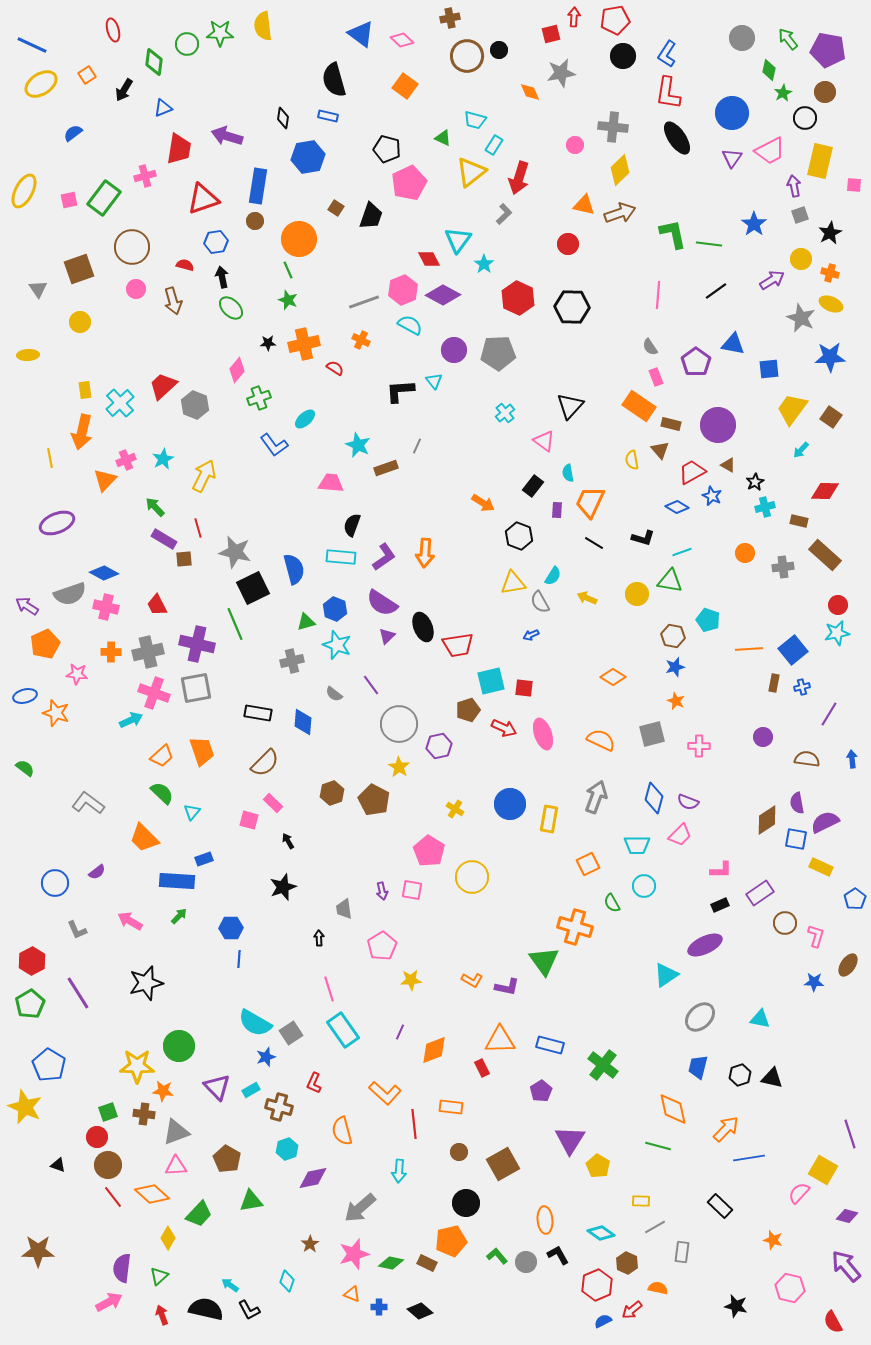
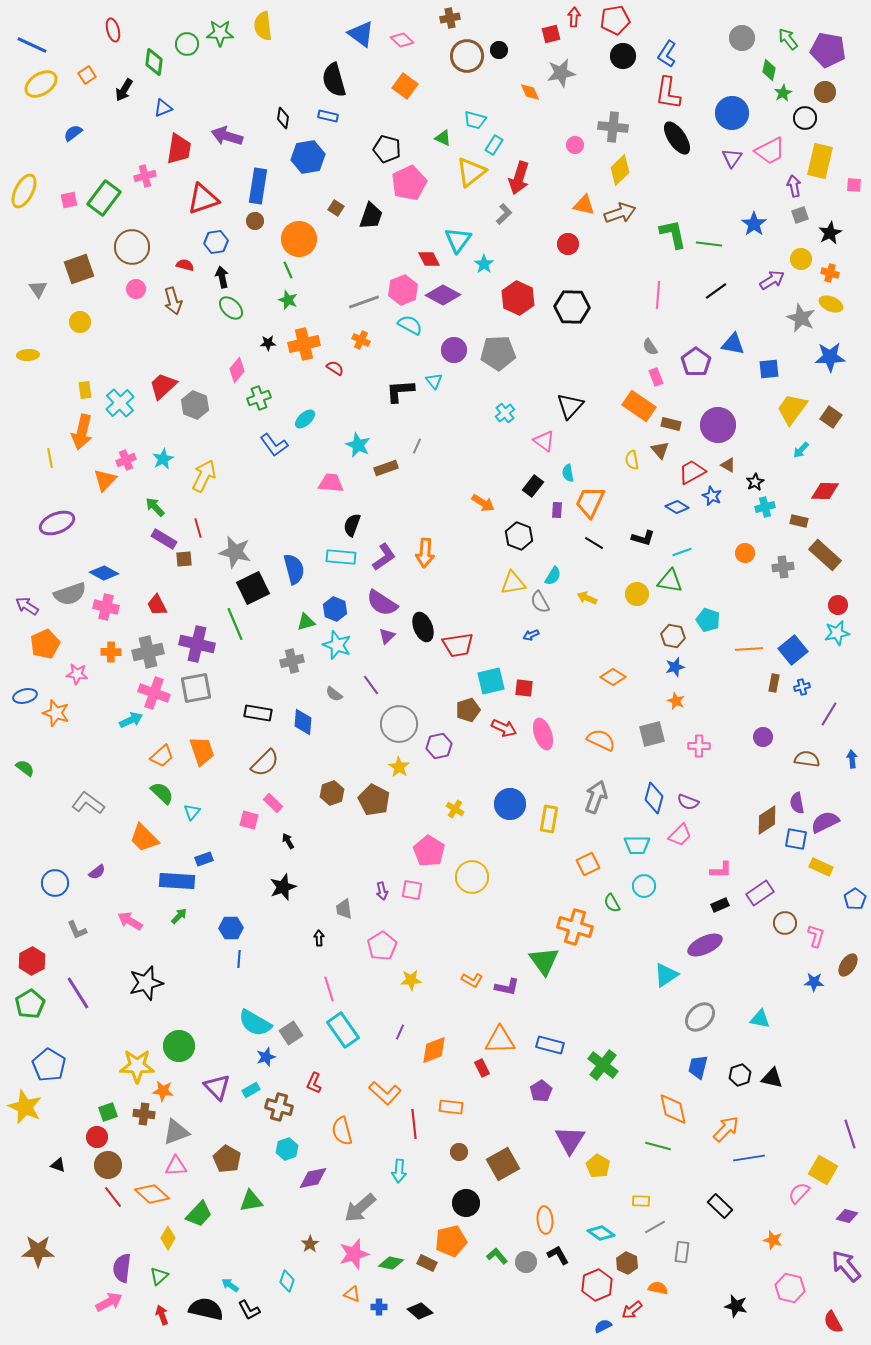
blue semicircle at (603, 1321): moved 5 px down
